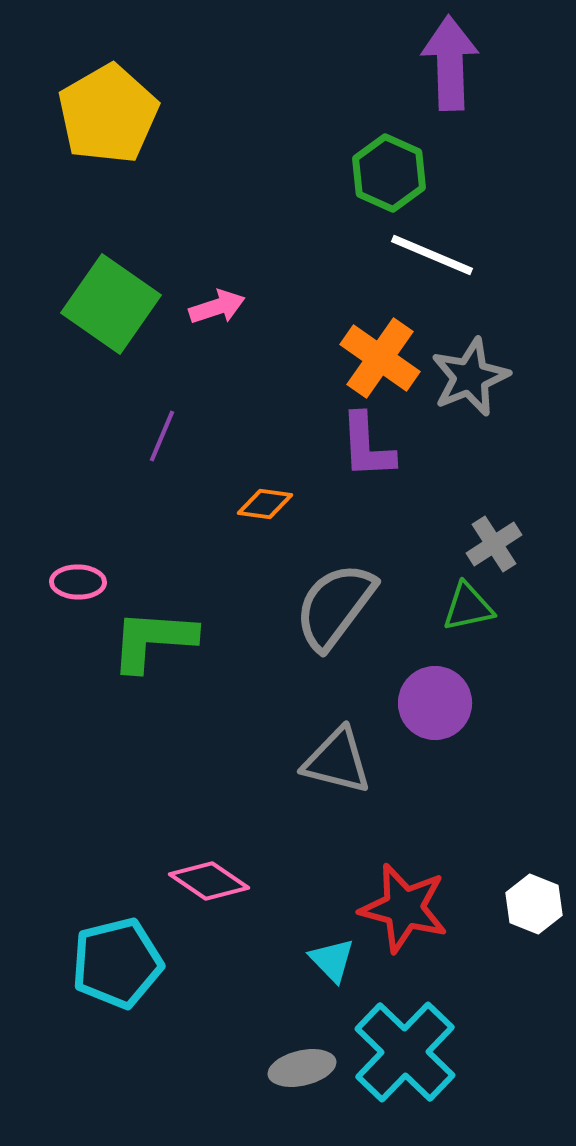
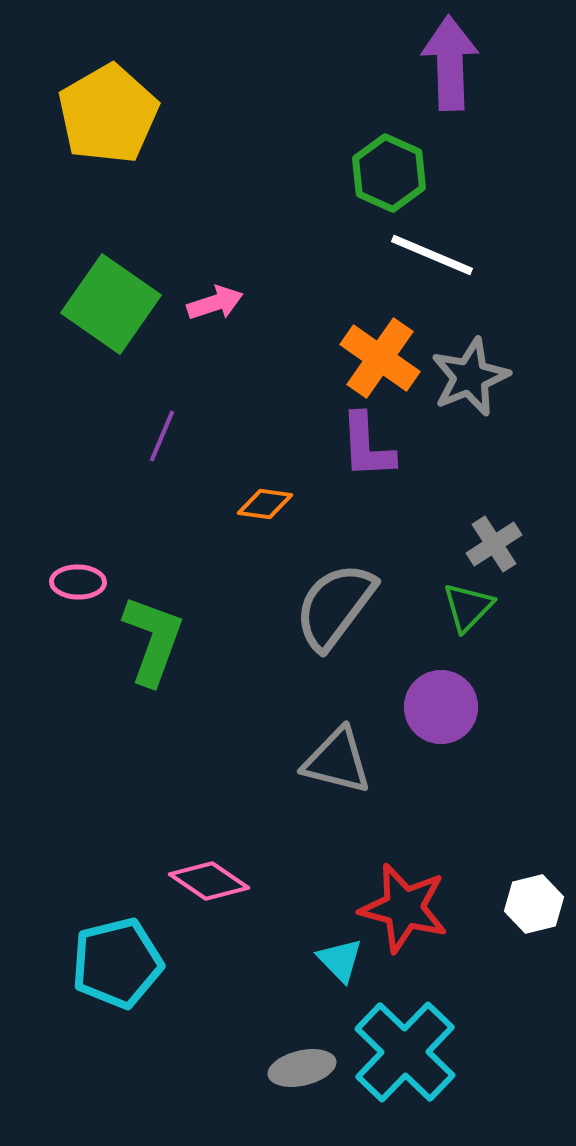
pink arrow: moved 2 px left, 4 px up
green triangle: rotated 34 degrees counterclockwise
green L-shape: rotated 106 degrees clockwise
purple circle: moved 6 px right, 4 px down
white hexagon: rotated 24 degrees clockwise
cyan triangle: moved 8 px right
